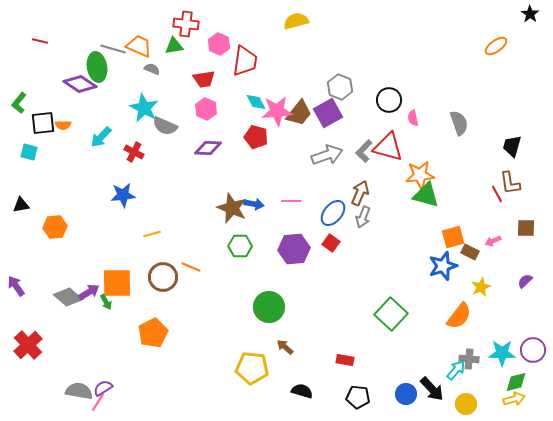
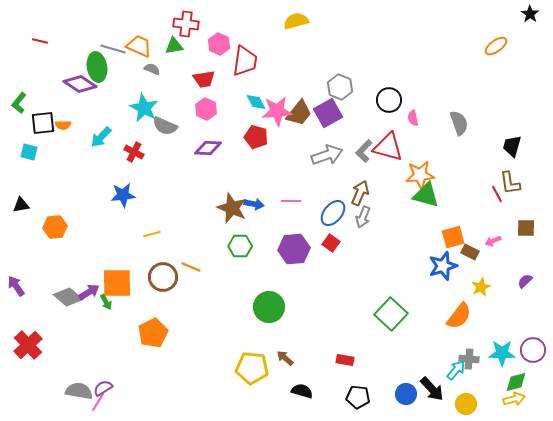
brown arrow at (285, 347): moved 11 px down
